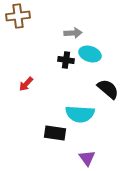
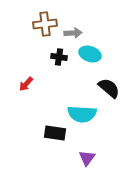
brown cross: moved 27 px right, 8 px down
black cross: moved 7 px left, 3 px up
black semicircle: moved 1 px right, 1 px up
cyan semicircle: moved 2 px right
purple triangle: rotated 12 degrees clockwise
